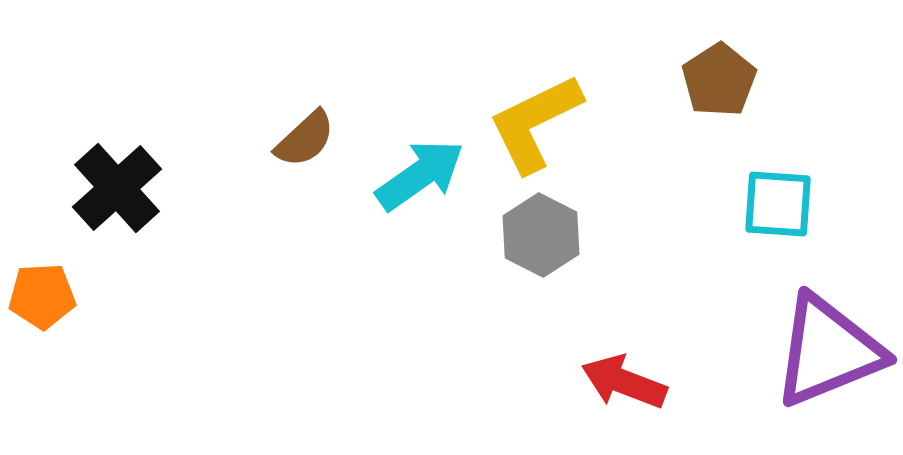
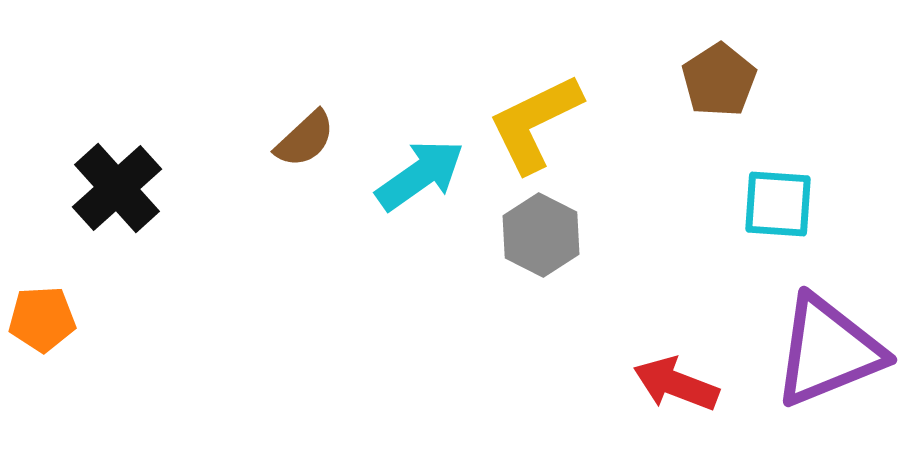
orange pentagon: moved 23 px down
red arrow: moved 52 px right, 2 px down
